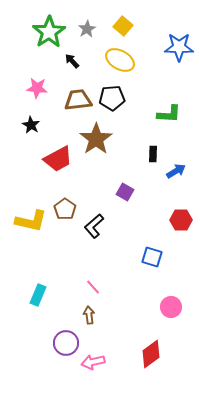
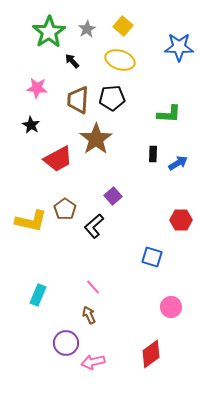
yellow ellipse: rotated 12 degrees counterclockwise
brown trapezoid: rotated 80 degrees counterclockwise
blue arrow: moved 2 px right, 8 px up
purple square: moved 12 px left, 4 px down; rotated 18 degrees clockwise
brown arrow: rotated 18 degrees counterclockwise
